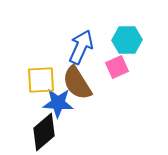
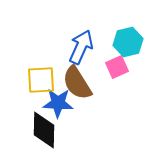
cyan hexagon: moved 1 px right, 2 px down; rotated 12 degrees counterclockwise
black diamond: moved 2 px up; rotated 48 degrees counterclockwise
